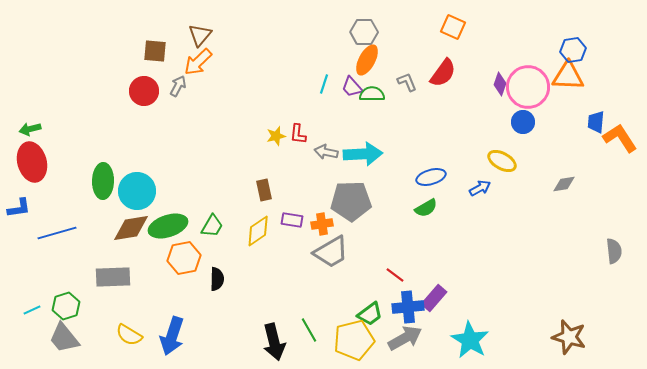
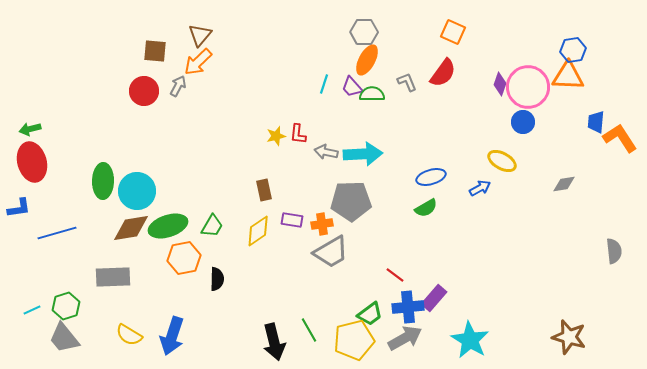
orange square at (453, 27): moved 5 px down
